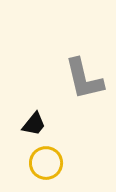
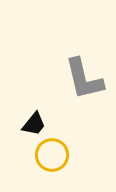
yellow circle: moved 6 px right, 8 px up
